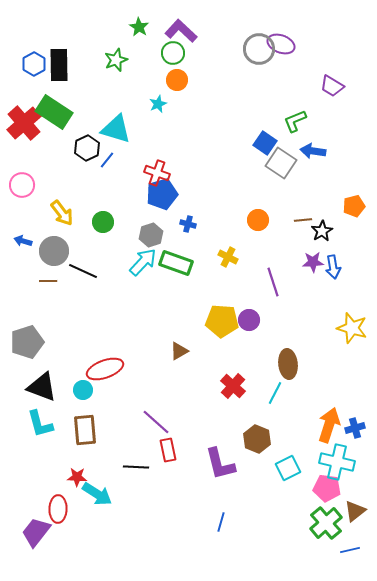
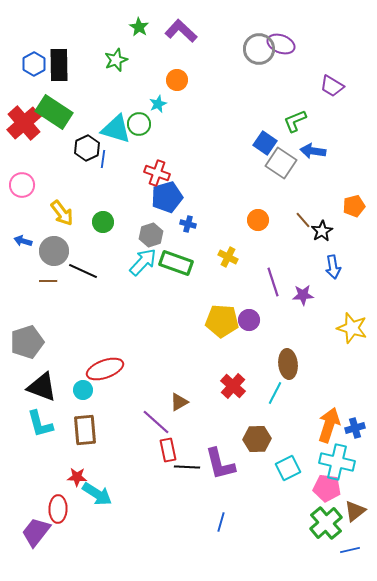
green circle at (173, 53): moved 34 px left, 71 px down
blue line at (107, 160): moved 4 px left, 1 px up; rotated 30 degrees counterclockwise
blue pentagon at (162, 194): moved 5 px right, 3 px down
brown line at (303, 220): rotated 54 degrees clockwise
purple star at (313, 262): moved 10 px left, 33 px down
brown triangle at (179, 351): moved 51 px down
brown hexagon at (257, 439): rotated 24 degrees counterclockwise
black line at (136, 467): moved 51 px right
